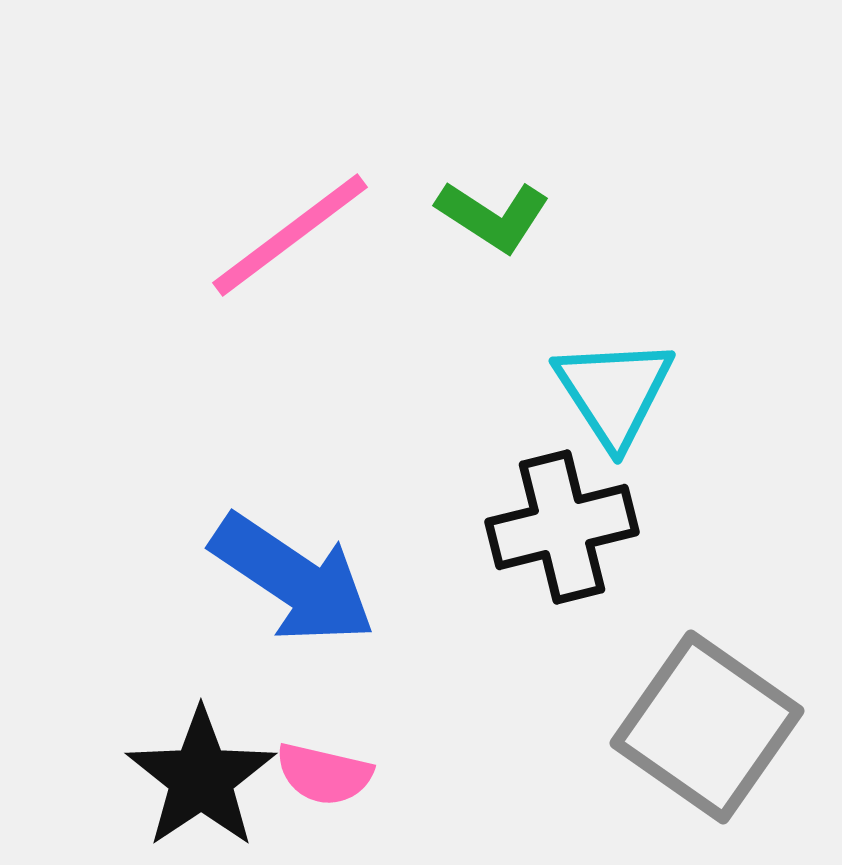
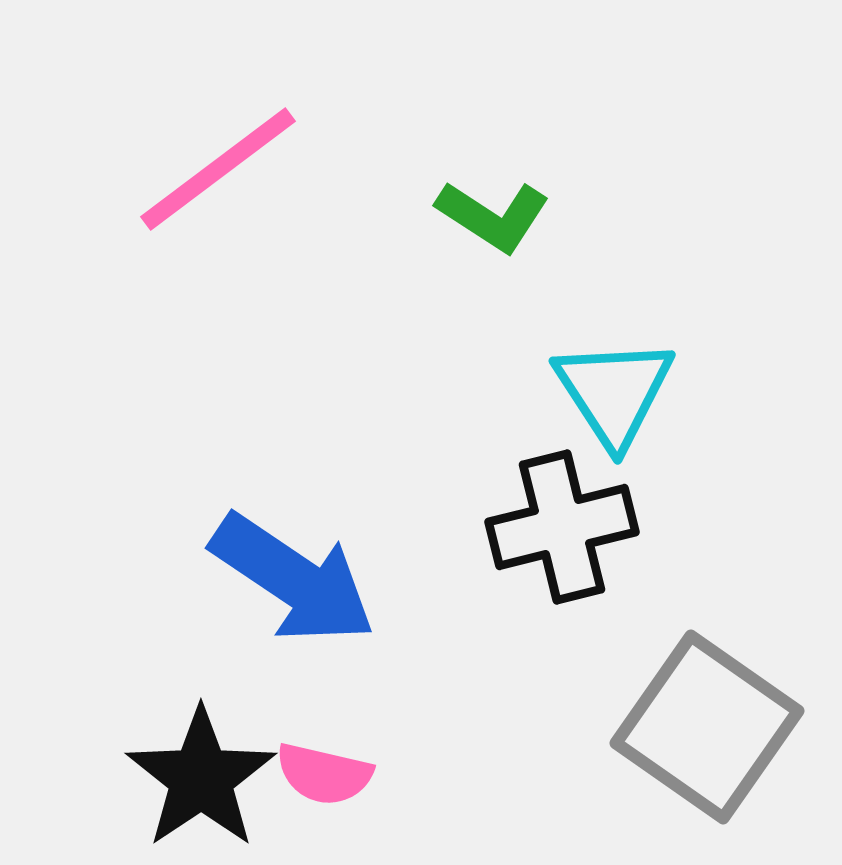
pink line: moved 72 px left, 66 px up
